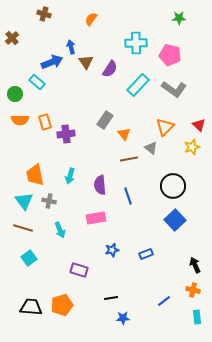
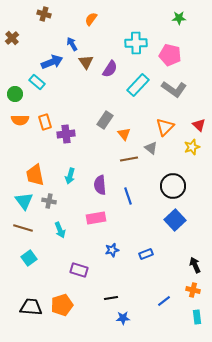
blue arrow at (71, 47): moved 1 px right, 3 px up; rotated 16 degrees counterclockwise
